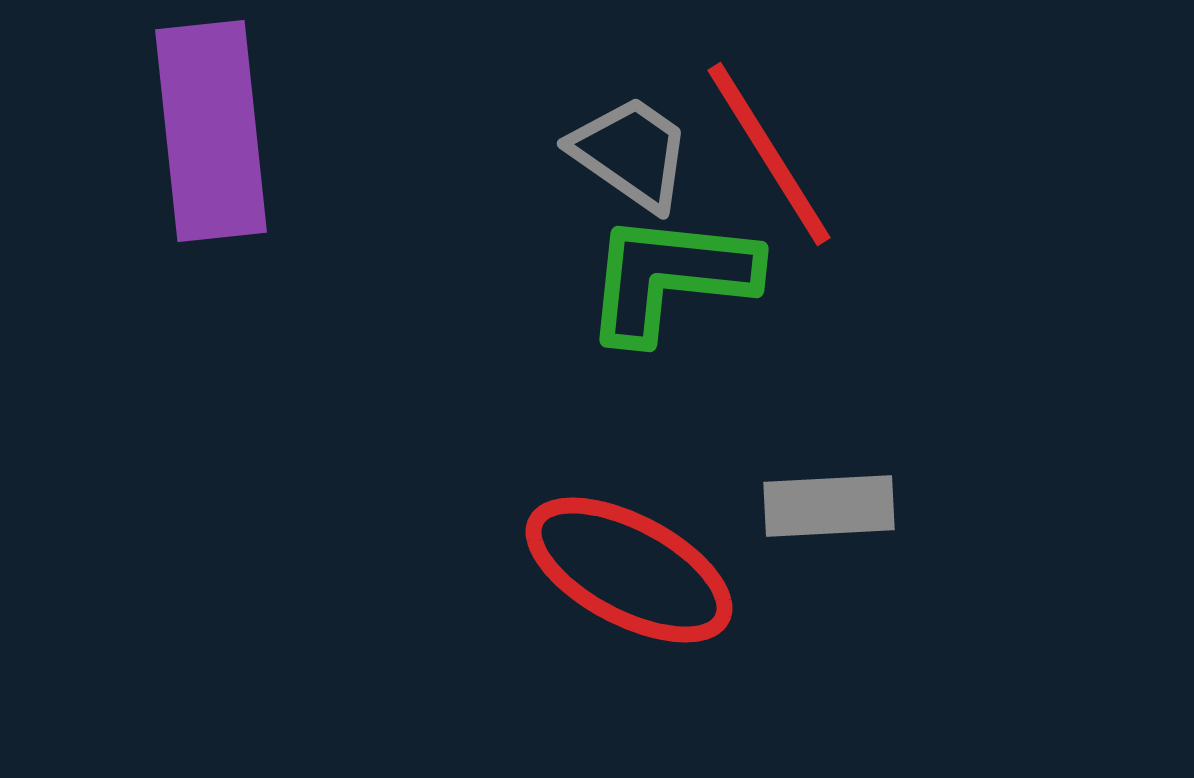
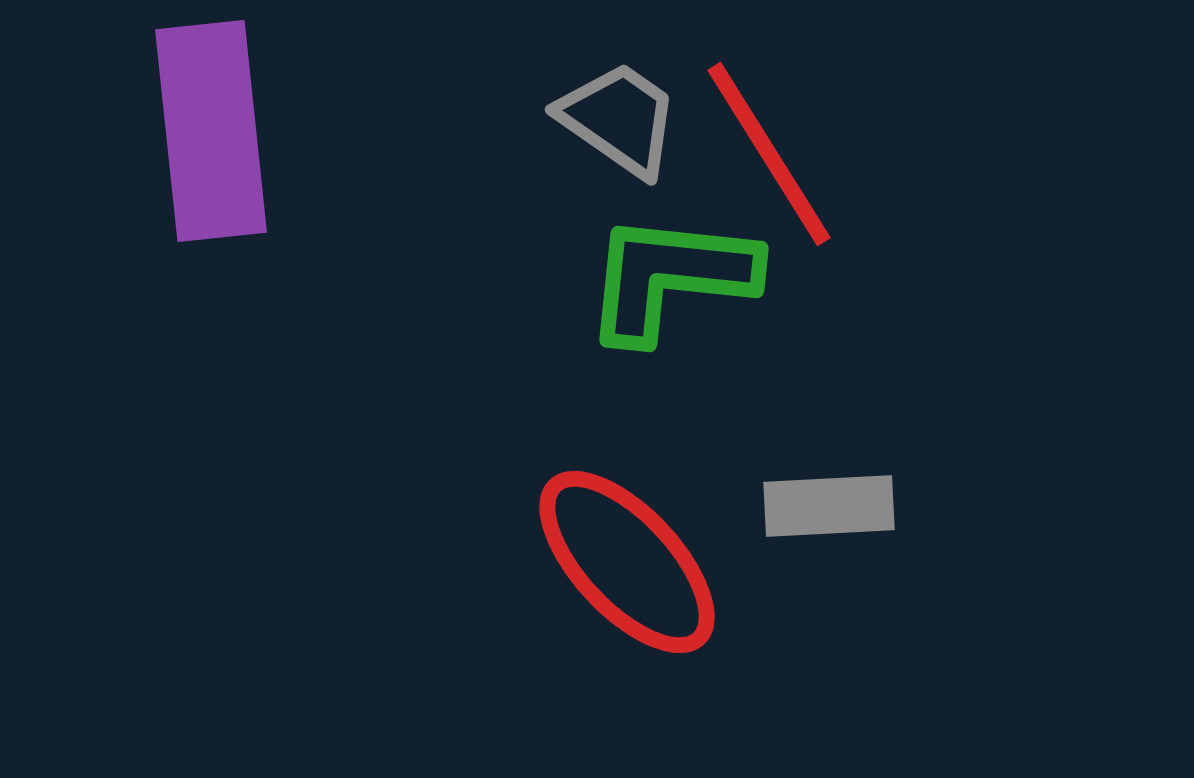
gray trapezoid: moved 12 px left, 34 px up
red ellipse: moved 2 px left, 8 px up; rotated 19 degrees clockwise
